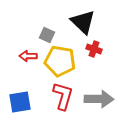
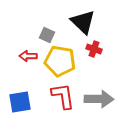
red L-shape: rotated 24 degrees counterclockwise
